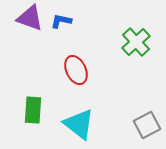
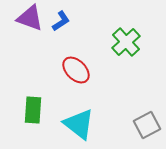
blue L-shape: rotated 135 degrees clockwise
green cross: moved 10 px left
red ellipse: rotated 20 degrees counterclockwise
